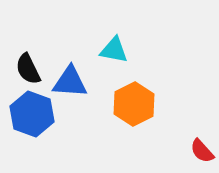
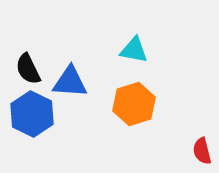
cyan triangle: moved 20 px right
orange hexagon: rotated 9 degrees clockwise
blue hexagon: rotated 6 degrees clockwise
red semicircle: rotated 28 degrees clockwise
